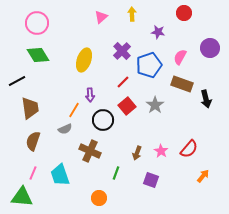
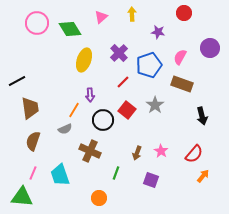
purple cross: moved 3 px left, 2 px down
green diamond: moved 32 px right, 26 px up
black arrow: moved 4 px left, 17 px down
red square: moved 4 px down; rotated 12 degrees counterclockwise
red semicircle: moved 5 px right, 5 px down
